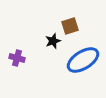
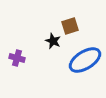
black star: rotated 28 degrees counterclockwise
blue ellipse: moved 2 px right
